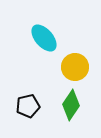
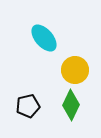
yellow circle: moved 3 px down
green diamond: rotated 8 degrees counterclockwise
